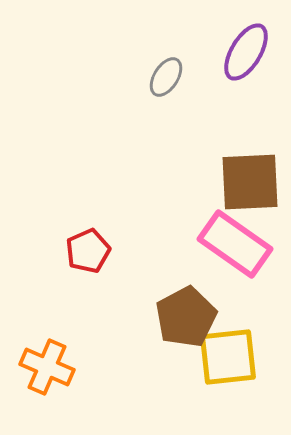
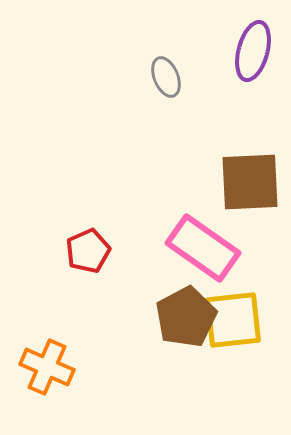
purple ellipse: moved 7 px right, 1 px up; rotated 16 degrees counterclockwise
gray ellipse: rotated 54 degrees counterclockwise
pink rectangle: moved 32 px left, 4 px down
yellow square: moved 5 px right, 37 px up
